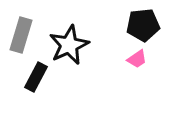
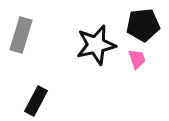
black star: moved 27 px right; rotated 12 degrees clockwise
pink trapezoid: rotated 75 degrees counterclockwise
black rectangle: moved 24 px down
